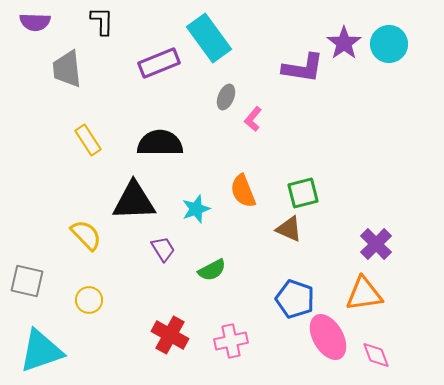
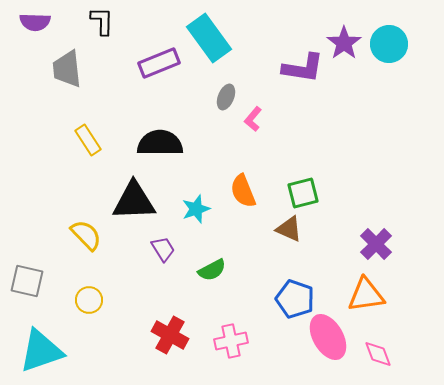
orange triangle: moved 2 px right, 1 px down
pink diamond: moved 2 px right, 1 px up
